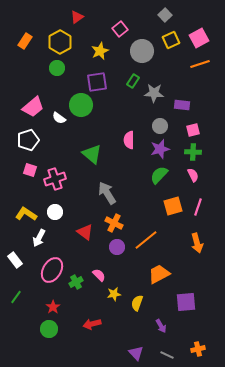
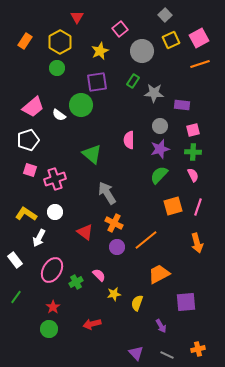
red triangle at (77, 17): rotated 24 degrees counterclockwise
white semicircle at (59, 118): moved 3 px up
